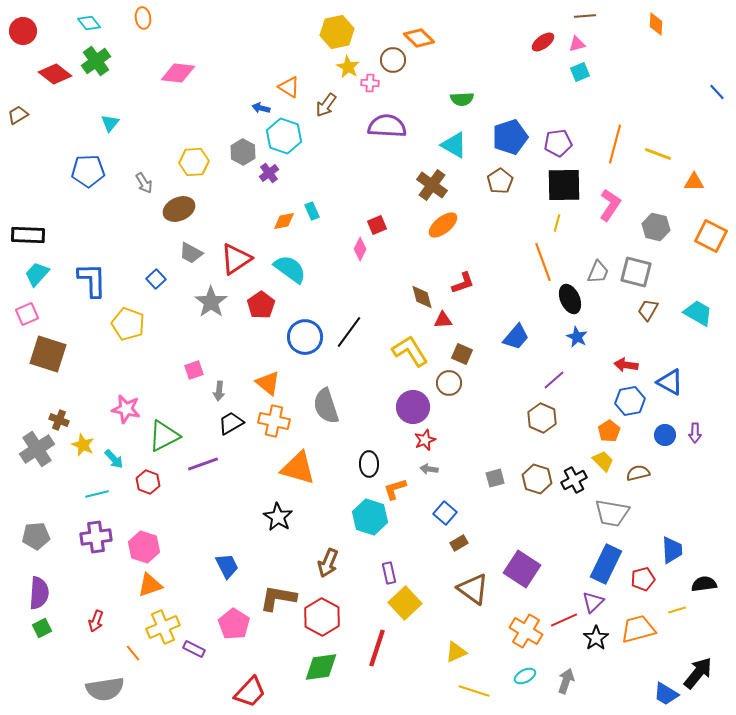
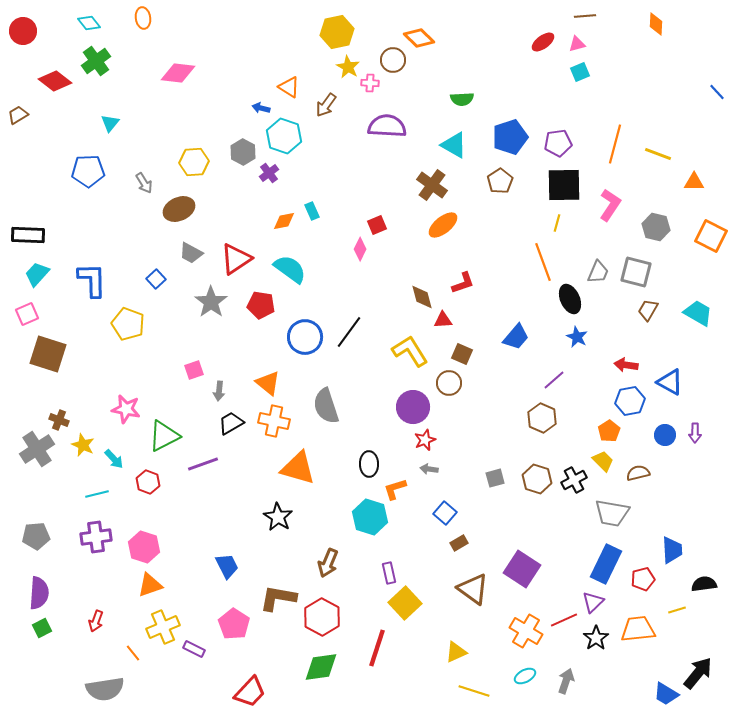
red diamond at (55, 74): moved 7 px down
red pentagon at (261, 305): rotated 28 degrees counterclockwise
orange trapezoid at (638, 629): rotated 9 degrees clockwise
